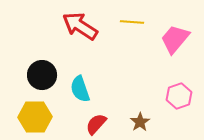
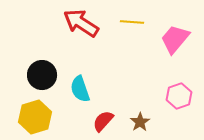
red arrow: moved 1 px right, 3 px up
yellow hexagon: rotated 16 degrees counterclockwise
red semicircle: moved 7 px right, 3 px up
